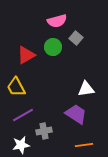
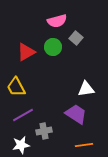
red triangle: moved 3 px up
